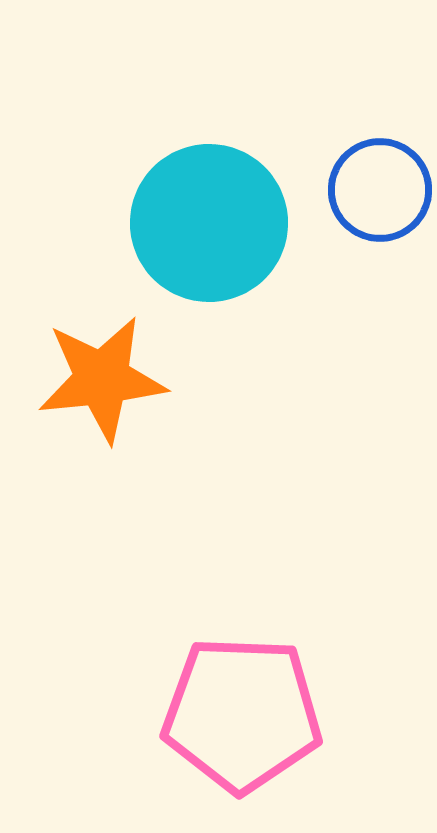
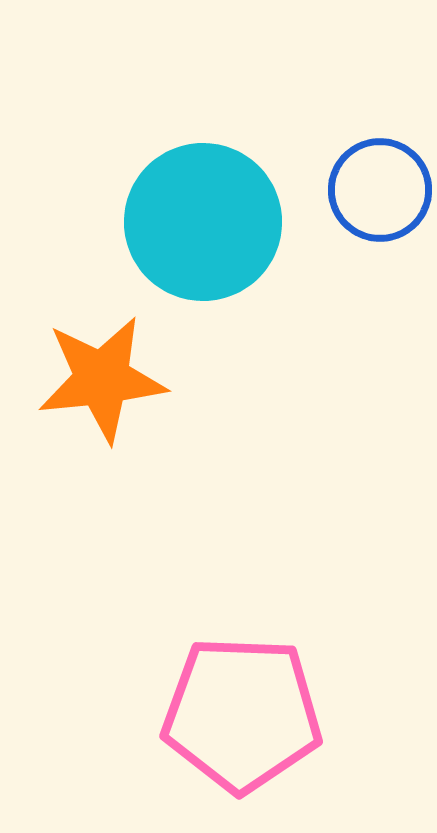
cyan circle: moved 6 px left, 1 px up
